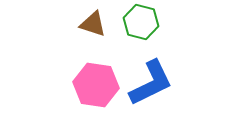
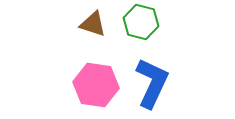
blue L-shape: moved 1 px right; rotated 39 degrees counterclockwise
